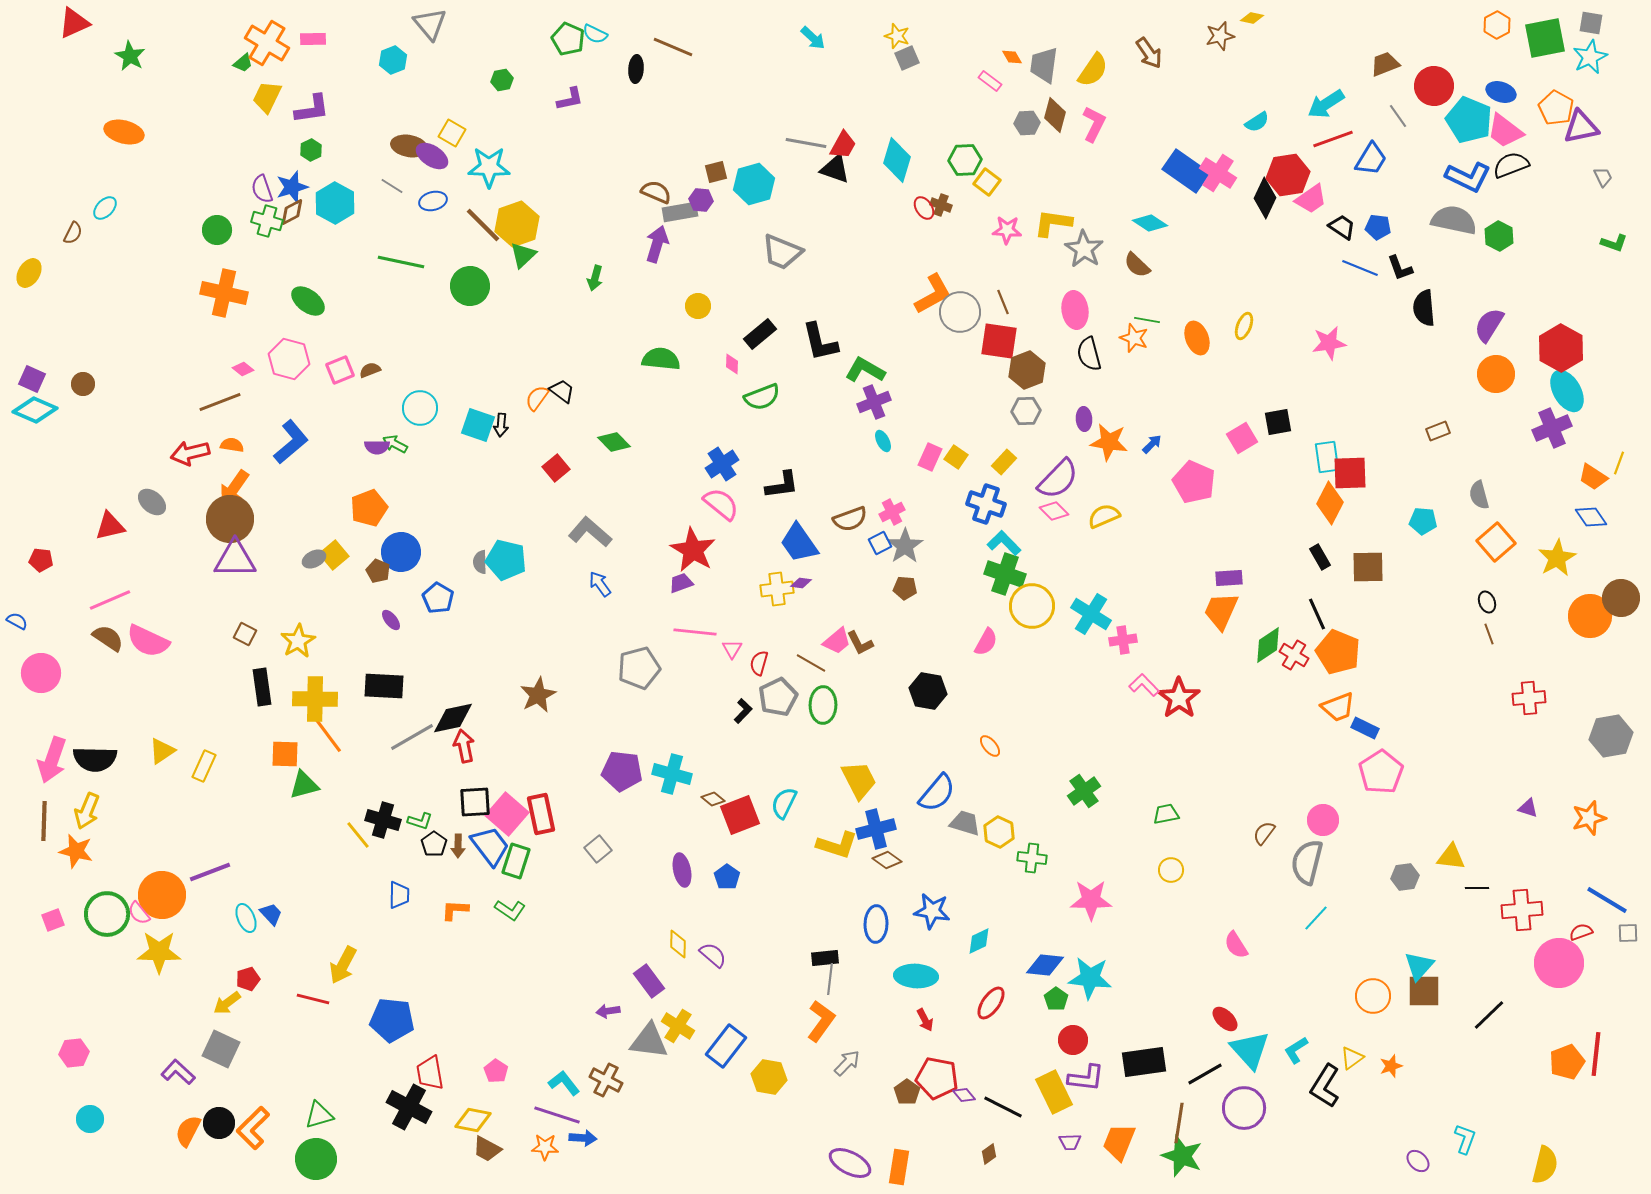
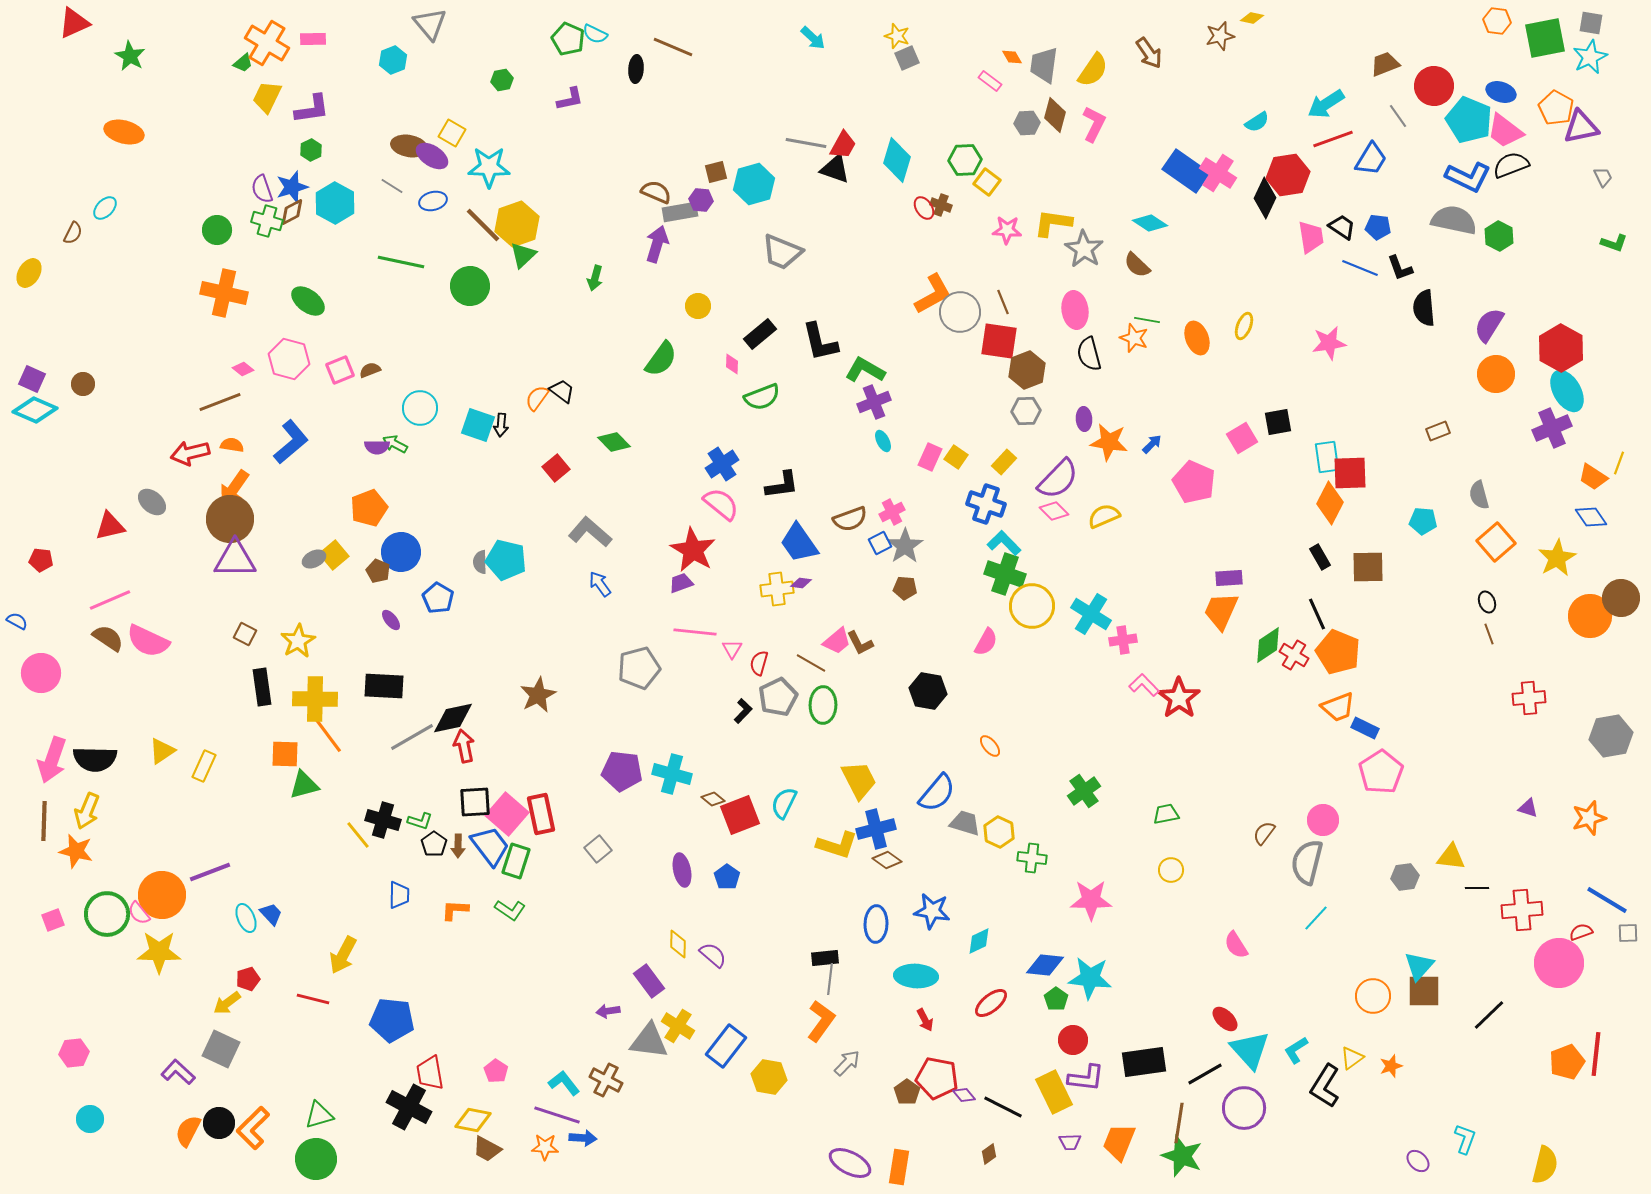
orange hexagon at (1497, 25): moved 4 px up; rotated 24 degrees counterclockwise
pink trapezoid at (1311, 199): moved 38 px down; rotated 64 degrees counterclockwise
green semicircle at (661, 359): rotated 120 degrees clockwise
yellow arrow at (343, 965): moved 10 px up
red ellipse at (991, 1003): rotated 16 degrees clockwise
